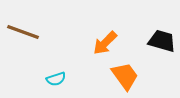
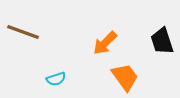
black trapezoid: rotated 124 degrees counterclockwise
orange trapezoid: moved 1 px down
